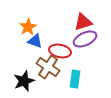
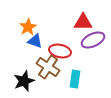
red triangle: rotated 18 degrees clockwise
purple ellipse: moved 8 px right, 1 px down
